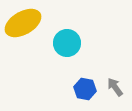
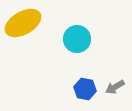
cyan circle: moved 10 px right, 4 px up
gray arrow: rotated 84 degrees counterclockwise
